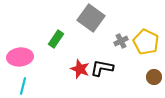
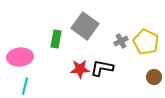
gray square: moved 6 px left, 8 px down
green rectangle: rotated 24 degrees counterclockwise
red star: rotated 24 degrees counterclockwise
cyan line: moved 2 px right
